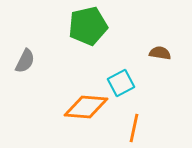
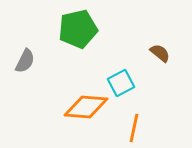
green pentagon: moved 10 px left, 3 px down
brown semicircle: rotated 30 degrees clockwise
